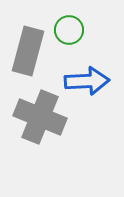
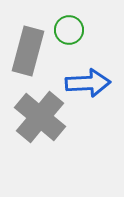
blue arrow: moved 1 px right, 2 px down
gray cross: rotated 18 degrees clockwise
